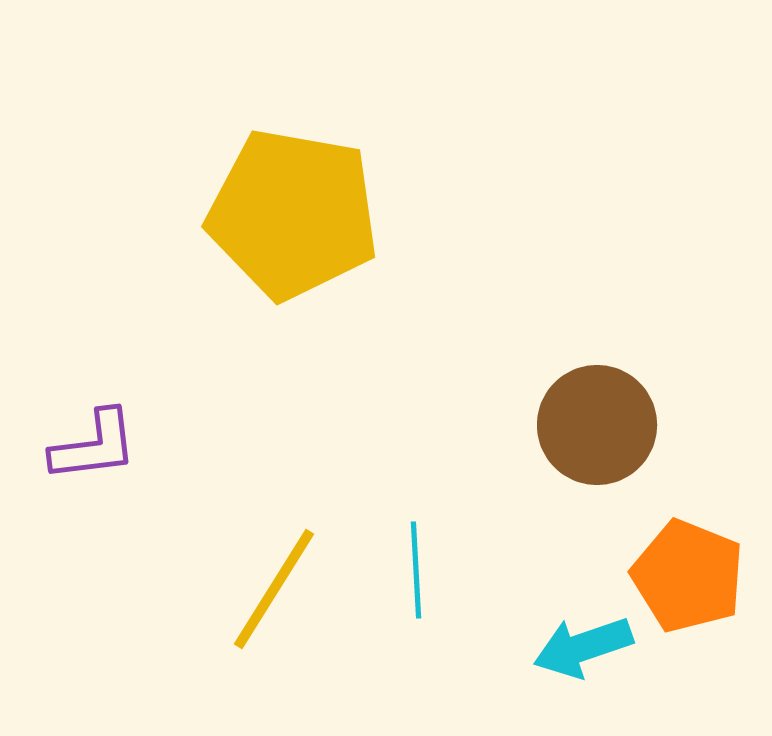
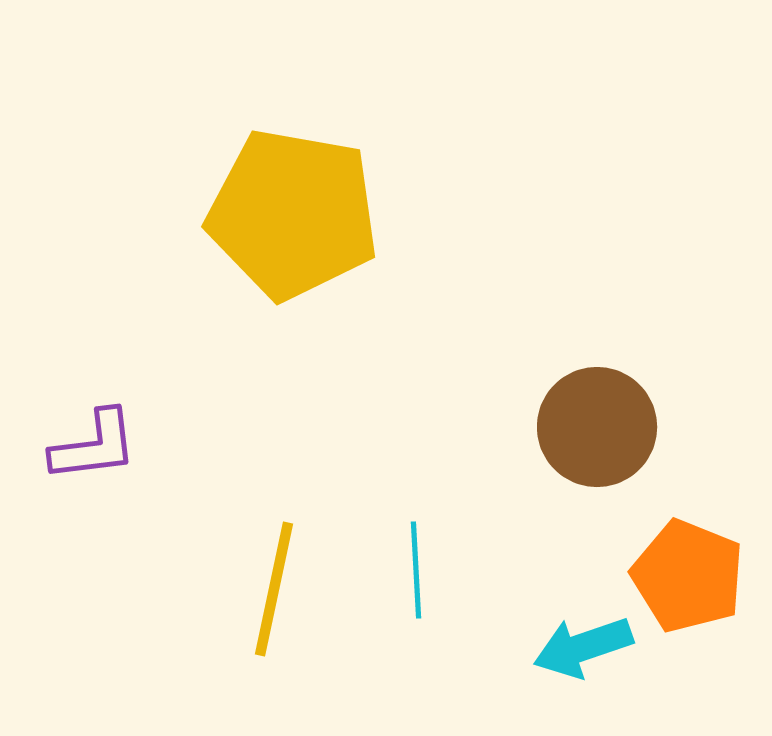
brown circle: moved 2 px down
yellow line: rotated 20 degrees counterclockwise
